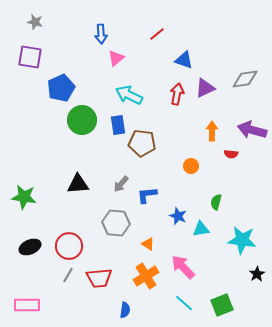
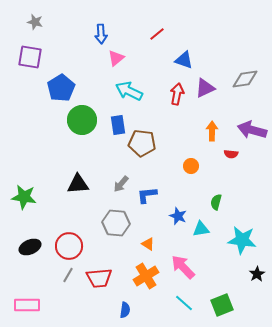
blue pentagon: rotated 8 degrees counterclockwise
cyan arrow: moved 4 px up
